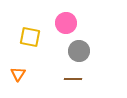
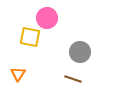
pink circle: moved 19 px left, 5 px up
gray circle: moved 1 px right, 1 px down
brown line: rotated 18 degrees clockwise
